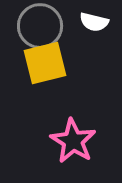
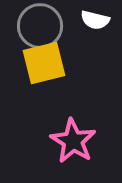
white semicircle: moved 1 px right, 2 px up
yellow square: moved 1 px left
